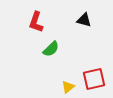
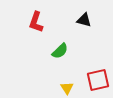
green semicircle: moved 9 px right, 2 px down
red square: moved 4 px right, 1 px down
yellow triangle: moved 1 px left, 1 px down; rotated 24 degrees counterclockwise
